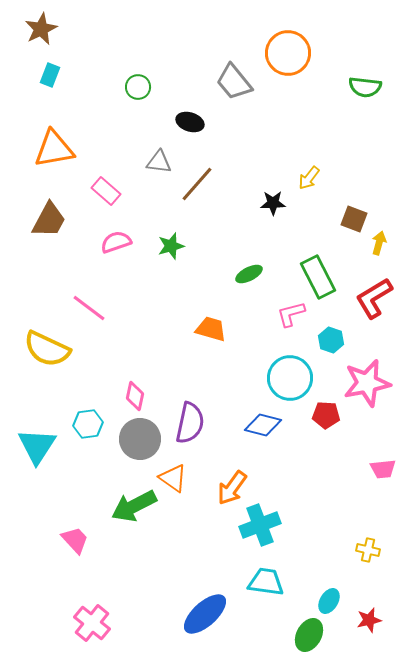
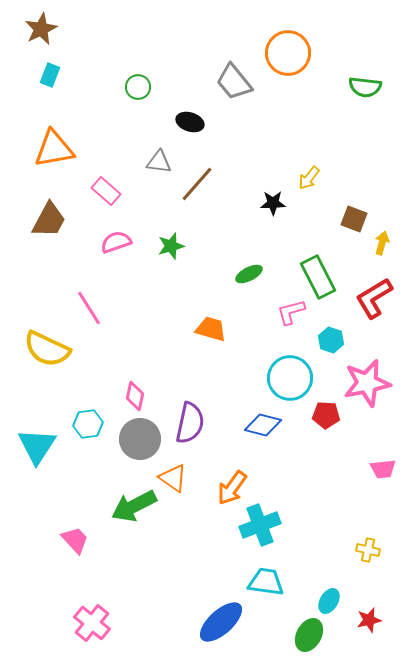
yellow arrow at (379, 243): moved 3 px right
pink line at (89, 308): rotated 21 degrees clockwise
pink L-shape at (291, 314): moved 2 px up
blue ellipse at (205, 614): moved 16 px right, 8 px down
